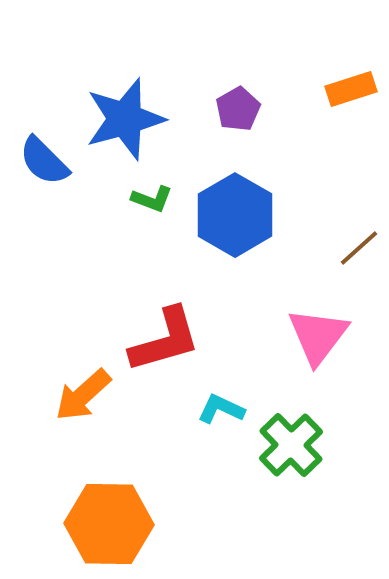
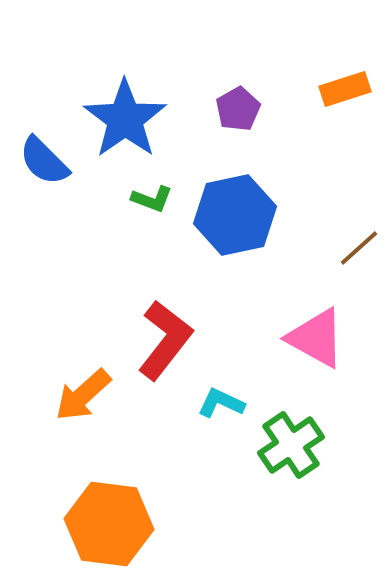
orange rectangle: moved 6 px left
blue star: rotated 20 degrees counterclockwise
blue hexagon: rotated 18 degrees clockwise
pink triangle: moved 2 px left, 2 px down; rotated 38 degrees counterclockwise
red L-shape: rotated 36 degrees counterclockwise
cyan L-shape: moved 6 px up
green cross: rotated 10 degrees clockwise
orange hexagon: rotated 6 degrees clockwise
